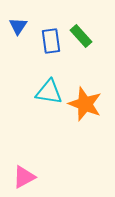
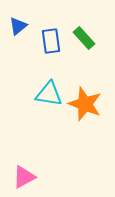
blue triangle: rotated 18 degrees clockwise
green rectangle: moved 3 px right, 2 px down
cyan triangle: moved 2 px down
